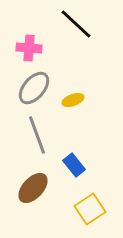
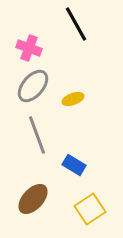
black line: rotated 18 degrees clockwise
pink cross: rotated 15 degrees clockwise
gray ellipse: moved 1 px left, 2 px up
yellow ellipse: moved 1 px up
blue rectangle: rotated 20 degrees counterclockwise
brown ellipse: moved 11 px down
